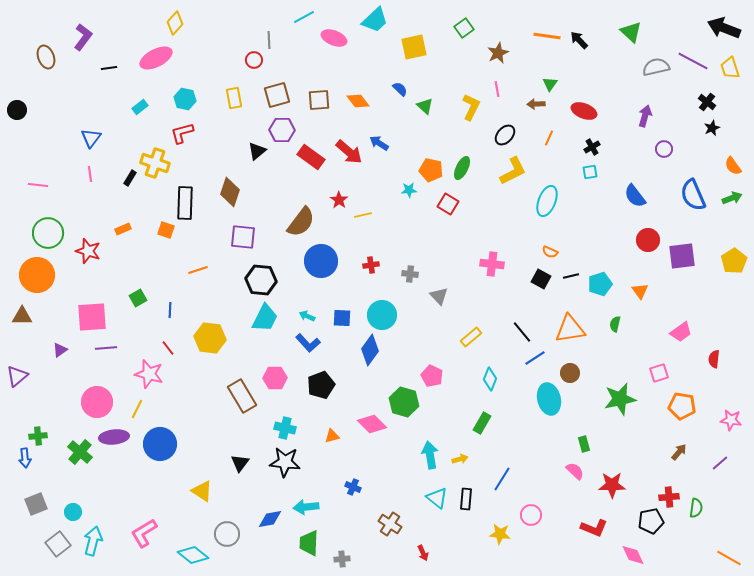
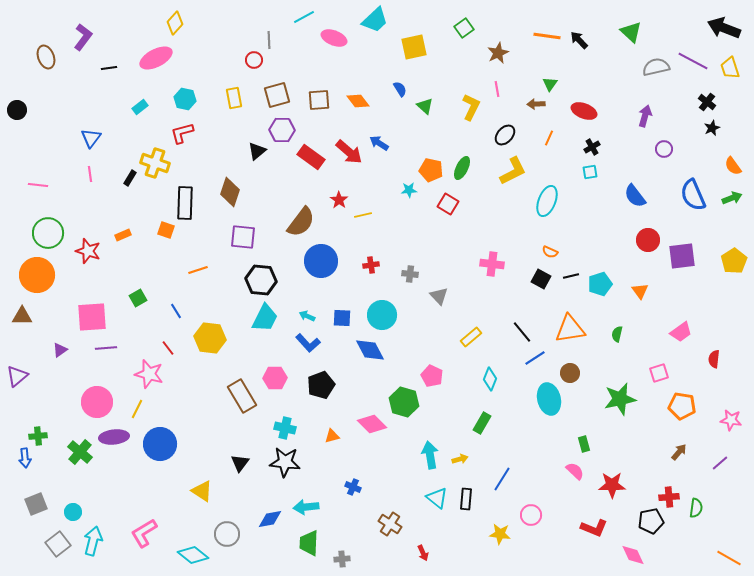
blue semicircle at (400, 89): rotated 14 degrees clockwise
orange rectangle at (123, 229): moved 6 px down
blue line at (170, 310): moved 6 px right, 1 px down; rotated 35 degrees counterclockwise
green semicircle at (615, 324): moved 2 px right, 10 px down
blue diamond at (370, 350): rotated 64 degrees counterclockwise
